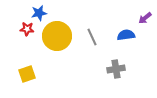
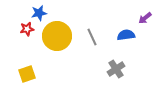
red star: rotated 16 degrees counterclockwise
gray cross: rotated 24 degrees counterclockwise
